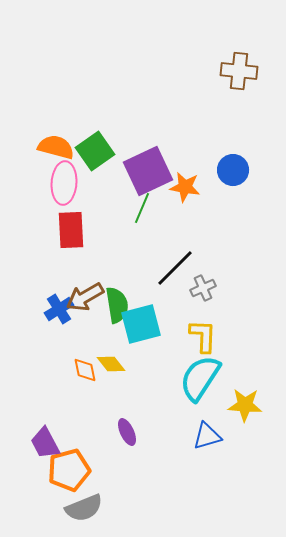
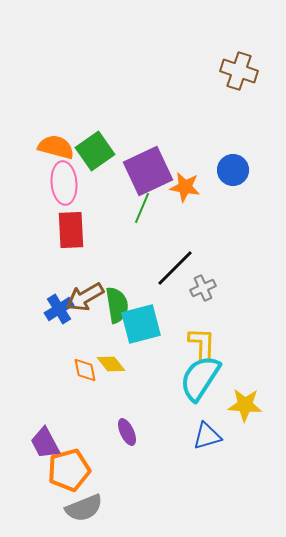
brown cross: rotated 12 degrees clockwise
pink ellipse: rotated 9 degrees counterclockwise
yellow L-shape: moved 1 px left, 8 px down
